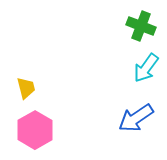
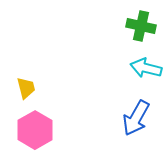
green cross: rotated 8 degrees counterclockwise
cyan arrow: rotated 68 degrees clockwise
blue arrow: rotated 27 degrees counterclockwise
